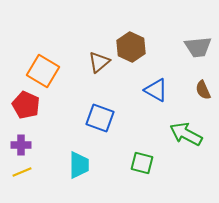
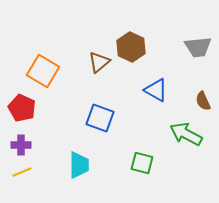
brown semicircle: moved 11 px down
red pentagon: moved 4 px left, 3 px down
